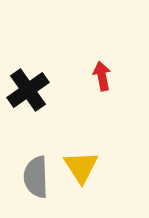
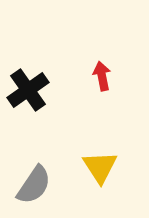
yellow triangle: moved 19 px right
gray semicircle: moved 2 px left, 8 px down; rotated 144 degrees counterclockwise
